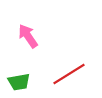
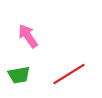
green trapezoid: moved 7 px up
